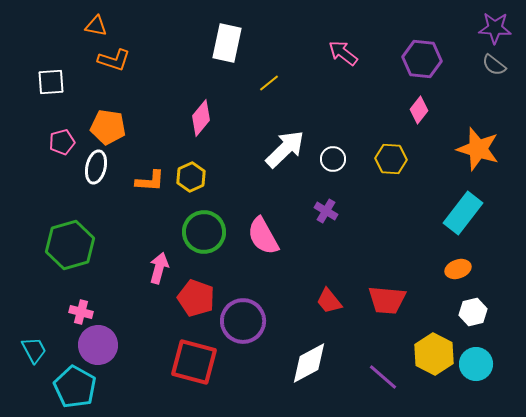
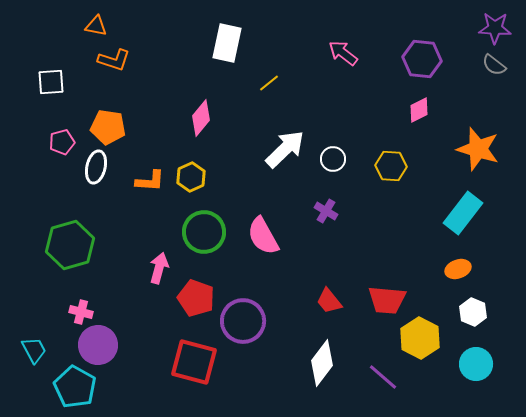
pink diamond at (419, 110): rotated 24 degrees clockwise
yellow hexagon at (391, 159): moved 7 px down
white hexagon at (473, 312): rotated 24 degrees counterclockwise
yellow hexagon at (434, 354): moved 14 px left, 16 px up
white diamond at (309, 363): moved 13 px right; rotated 24 degrees counterclockwise
